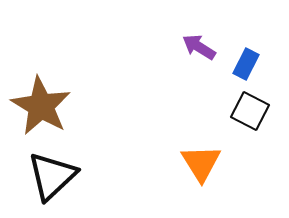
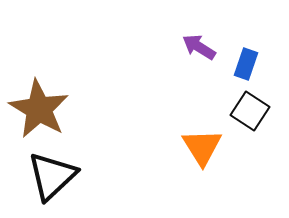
blue rectangle: rotated 8 degrees counterclockwise
brown star: moved 2 px left, 3 px down
black square: rotated 6 degrees clockwise
orange triangle: moved 1 px right, 16 px up
